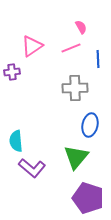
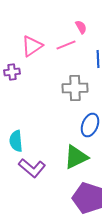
pink line: moved 5 px left, 3 px up
blue ellipse: rotated 10 degrees clockwise
green triangle: rotated 24 degrees clockwise
